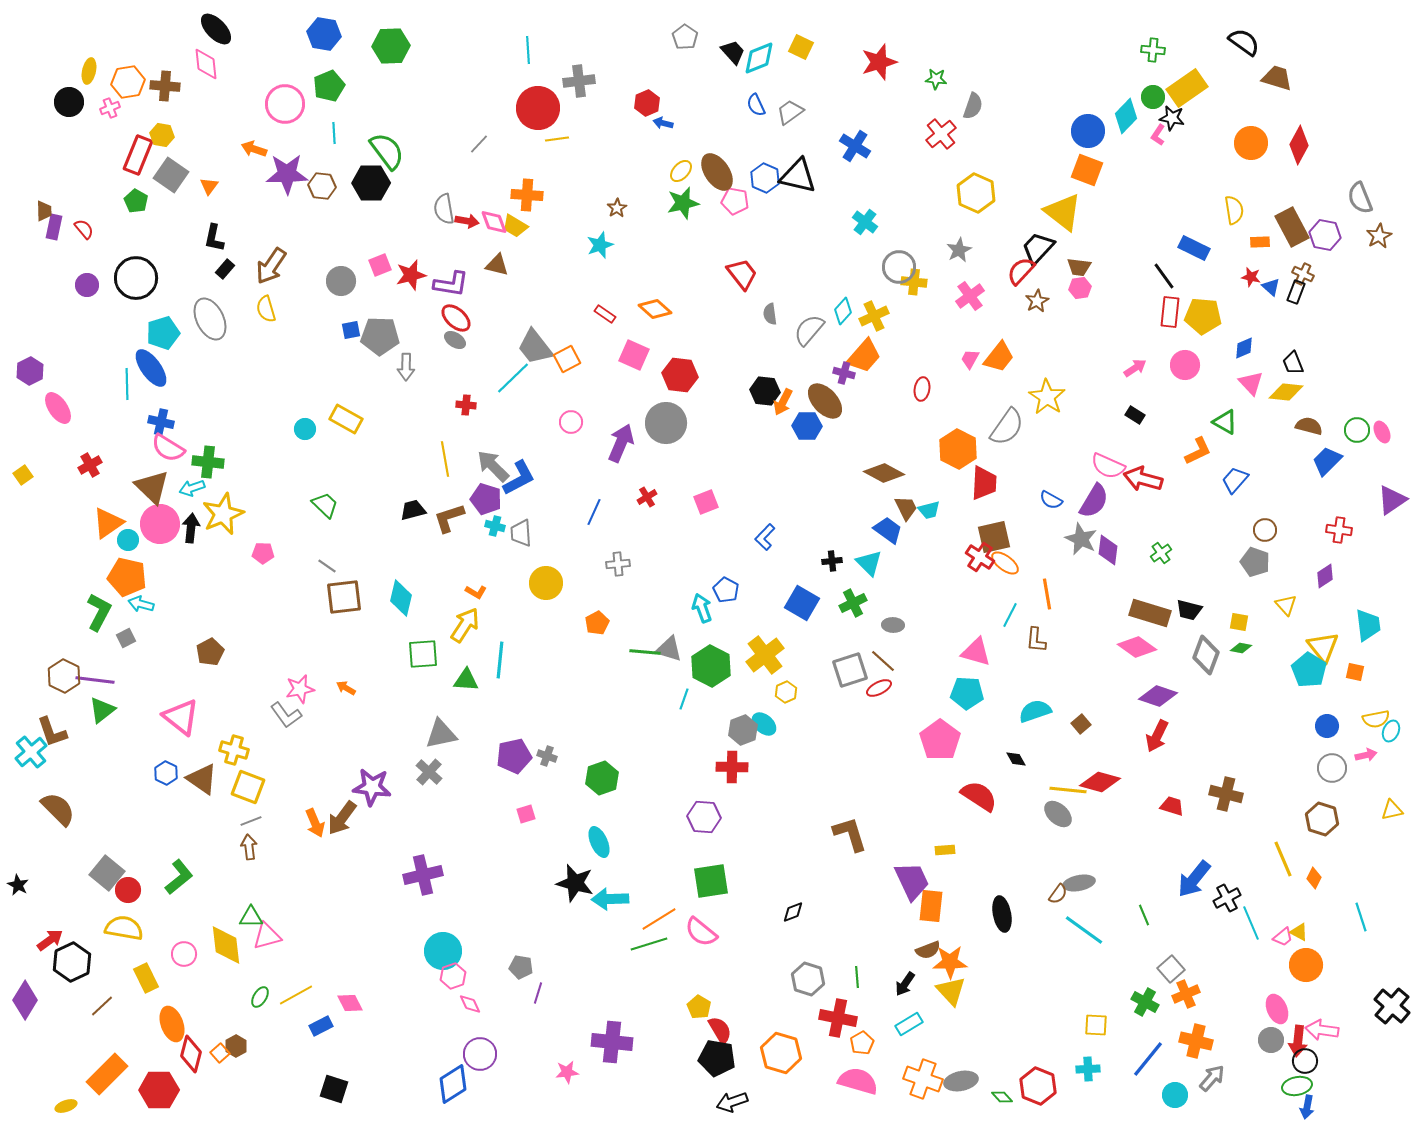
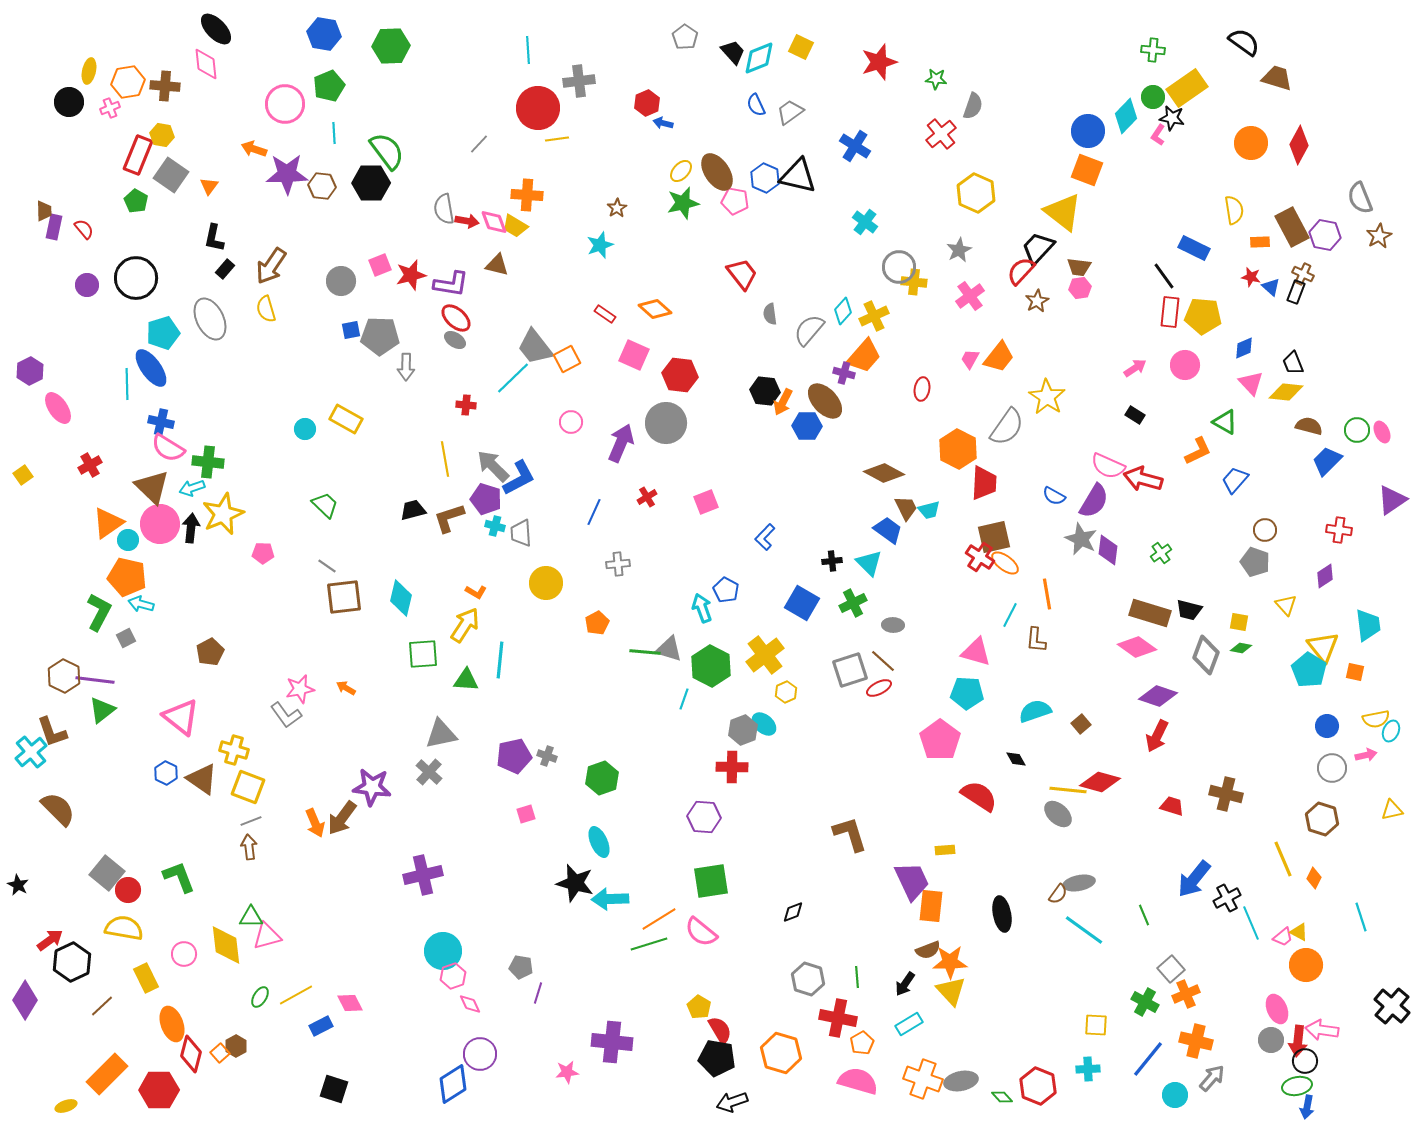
blue semicircle at (1051, 500): moved 3 px right, 4 px up
green L-shape at (179, 877): rotated 72 degrees counterclockwise
